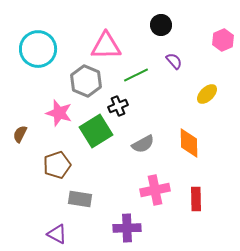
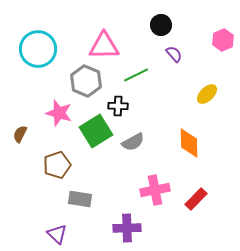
pink triangle: moved 2 px left
purple semicircle: moved 7 px up
black cross: rotated 24 degrees clockwise
gray semicircle: moved 10 px left, 2 px up
red rectangle: rotated 45 degrees clockwise
purple triangle: rotated 15 degrees clockwise
